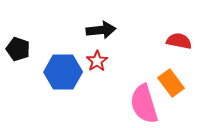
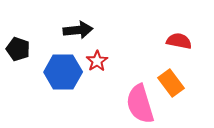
black arrow: moved 23 px left
pink semicircle: moved 4 px left
